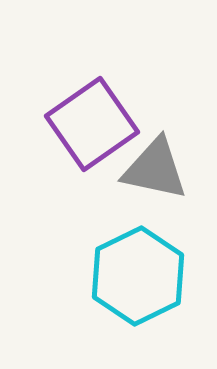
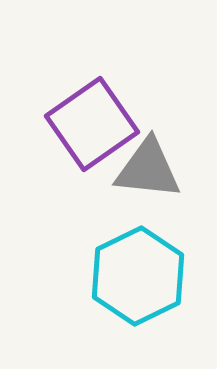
gray triangle: moved 7 px left; rotated 6 degrees counterclockwise
